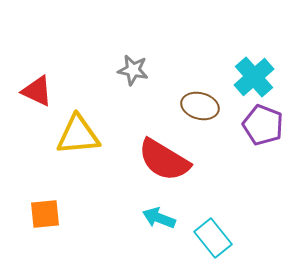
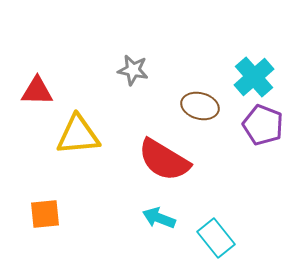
red triangle: rotated 24 degrees counterclockwise
cyan rectangle: moved 3 px right
